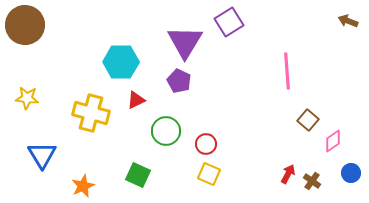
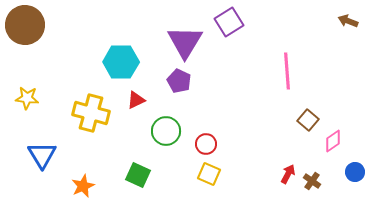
blue circle: moved 4 px right, 1 px up
